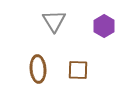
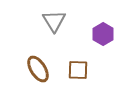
purple hexagon: moved 1 px left, 8 px down
brown ellipse: rotated 28 degrees counterclockwise
